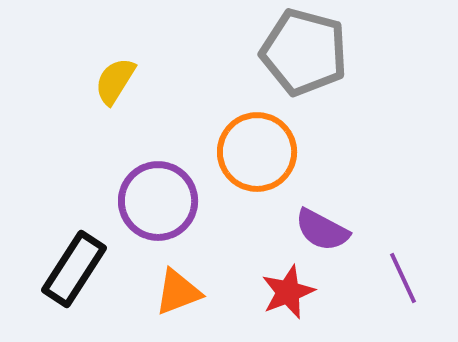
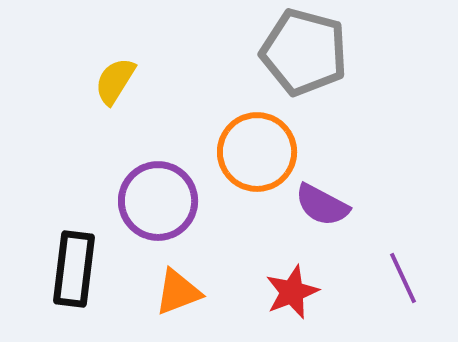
purple semicircle: moved 25 px up
black rectangle: rotated 26 degrees counterclockwise
red star: moved 4 px right
